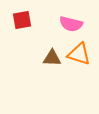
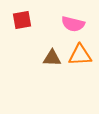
pink semicircle: moved 2 px right
orange triangle: moved 1 px right, 1 px down; rotated 20 degrees counterclockwise
